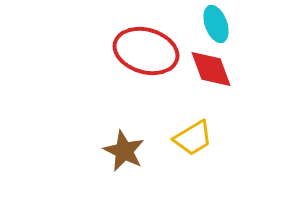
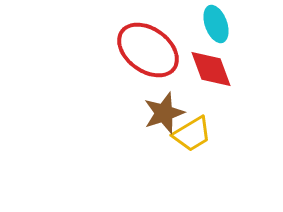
red ellipse: moved 2 px right, 1 px up; rotated 20 degrees clockwise
yellow trapezoid: moved 1 px left, 4 px up
brown star: moved 40 px right, 38 px up; rotated 27 degrees clockwise
